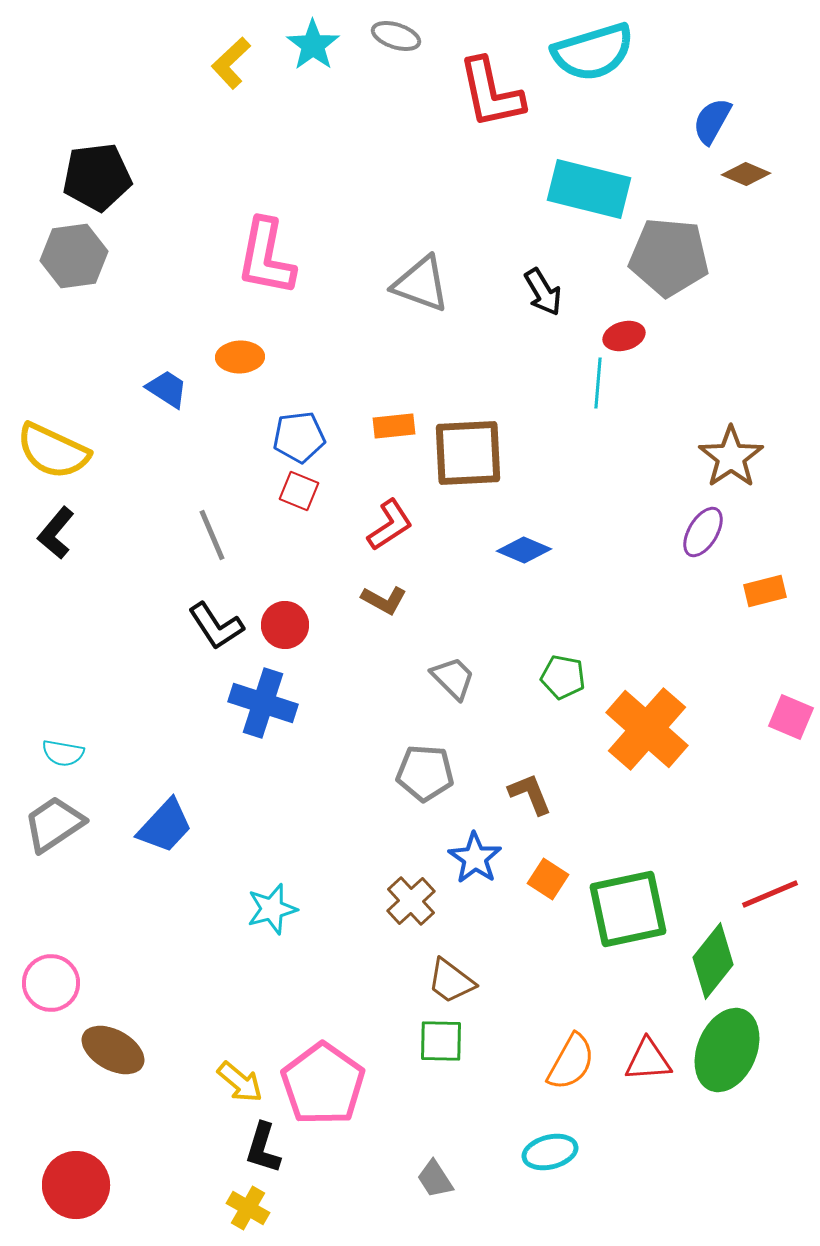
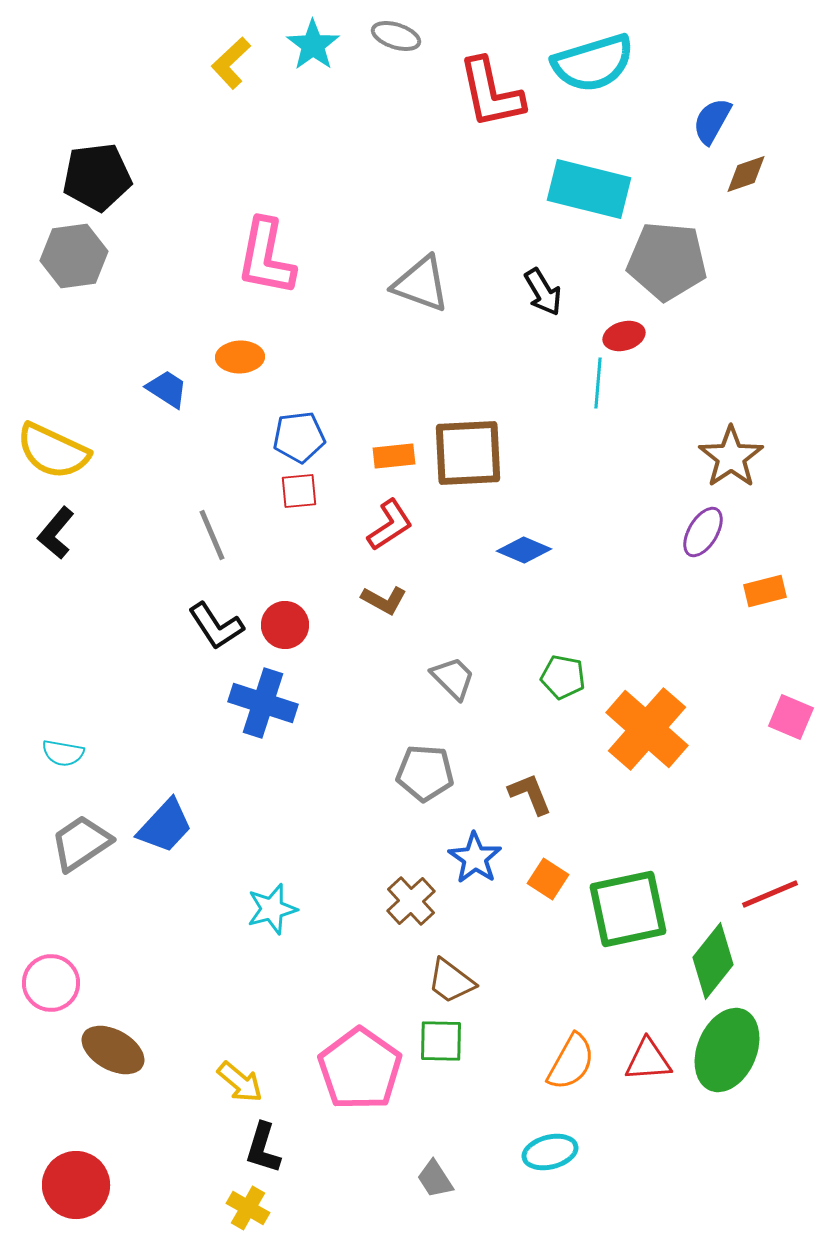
cyan semicircle at (593, 52): moved 11 px down
brown diamond at (746, 174): rotated 42 degrees counterclockwise
gray pentagon at (669, 257): moved 2 px left, 4 px down
orange rectangle at (394, 426): moved 30 px down
red square at (299, 491): rotated 27 degrees counterclockwise
gray trapezoid at (54, 824): moved 27 px right, 19 px down
pink pentagon at (323, 1084): moved 37 px right, 15 px up
